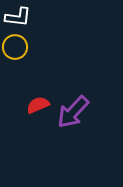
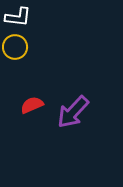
red semicircle: moved 6 px left
